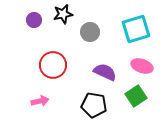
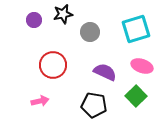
green square: rotated 10 degrees counterclockwise
